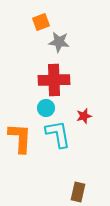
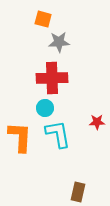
orange square: moved 2 px right, 3 px up; rotated 36 degrees clockwise
gray star: rotated 10 degrees counterclockwise
red cross: moved 2 px left, 2 px up
cyan circle: moved 1 px left
red star: moved 13 px right, 6 px down; rotated 14 degrees clockwise
orange L-shape: moved 1 px up
